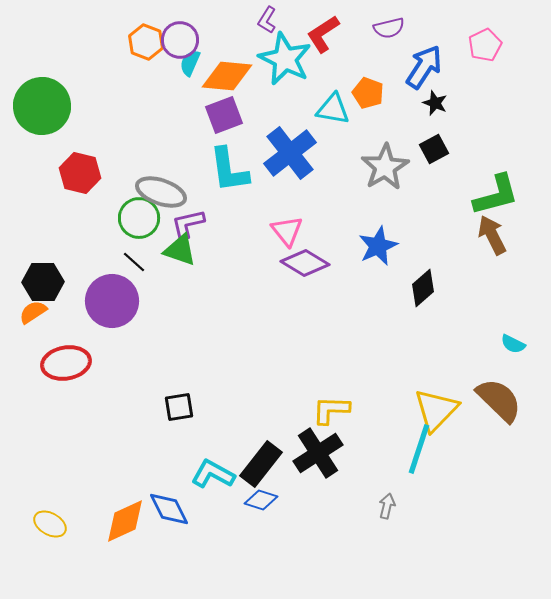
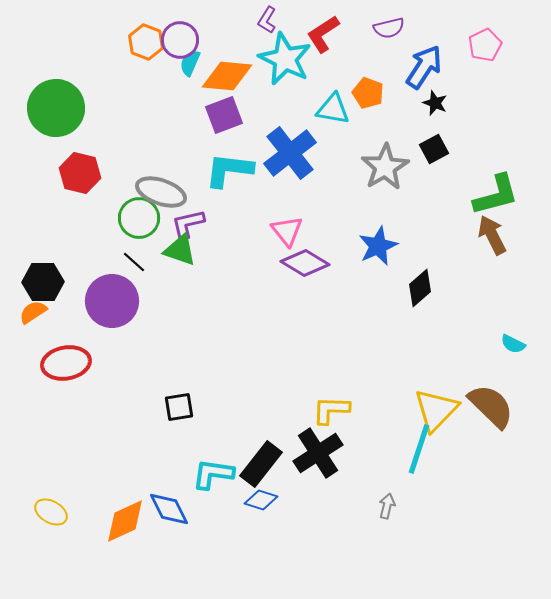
green circle at (42, 106): moved 14 px right, 2 px down
cyan L-shape at (229, 170): rotated 105 degrees clockwise
black diamond at (423, 288): moved 3 px left
brown semicircle at (499, 400): moved 8 px left, 6 px down
cyan L-shape at (213, 474): rotated 21 degrees counterclockwise
yellow ellipse at (50, 524): moved 1 px right, 12 px up
